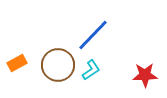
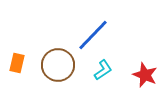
orange rectangle: rotated 48 degrees counterclockwise
cyan L-shape: moved 12 px right
red star: rotated 25 degrees clockwise
